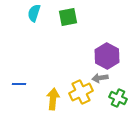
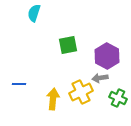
green square: moved 28 px down
